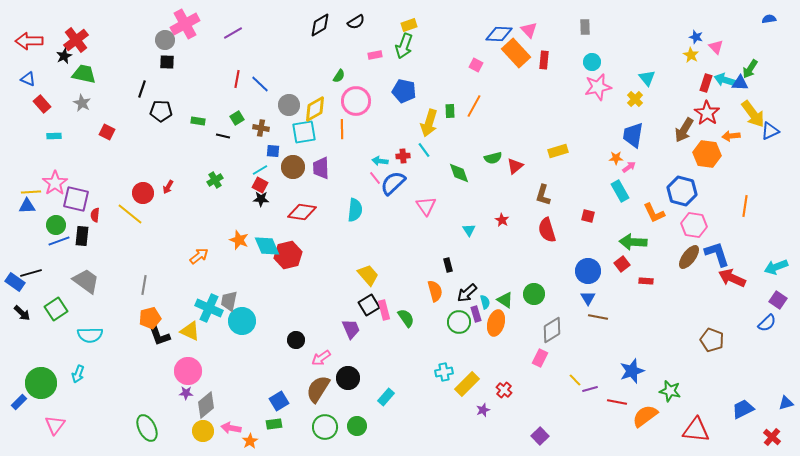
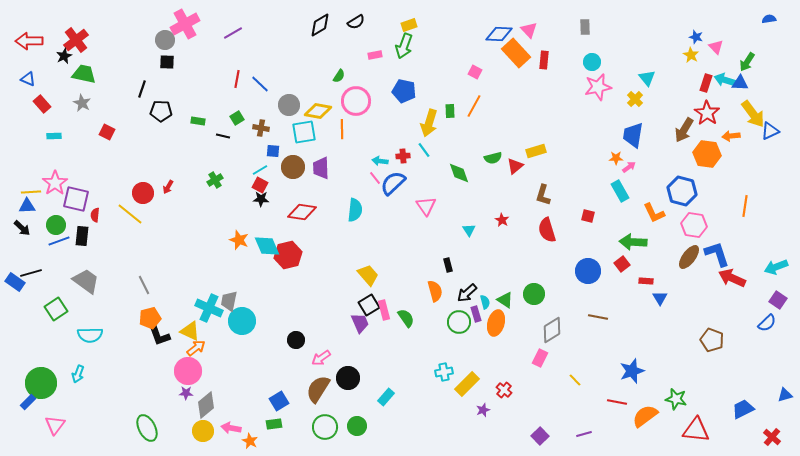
pink square at (476, 65): moved 1 px left, 7 px down
green arrow at (750, 69): moved 3 px left, 7 px up
yellow diamond at (315, 109): moved 3 px right, 2 px down; rotated 40 degrees clockwise
yellow rectangle at (558, 151): moved 22 px left
orange arrow at (199, 256): moved 3 px left, 92 px down
gray line at (144, 285): rotated 36 degrees counterclockwise
blue triangle at (588, 298): moved 72 px right
black arrow at (22, 313): moved 85 px up
purple trapezoid at (351, 329): moved 9 px right, 6 px up
purple line at (590, 389): moved 6 px left, 45 px down
green star at (670, 391): moved 6 px right, 8 px down
blue rectangle at (19, 402): moved 9 px right
blue triangle at (786, 403): moved 1 px left, 8 px up
orange star at (250, 441): rotated 14 degrees counterclockwise
